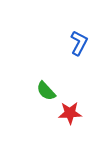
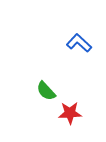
blue L-shape: rotated 75 degrees counterclockwise
